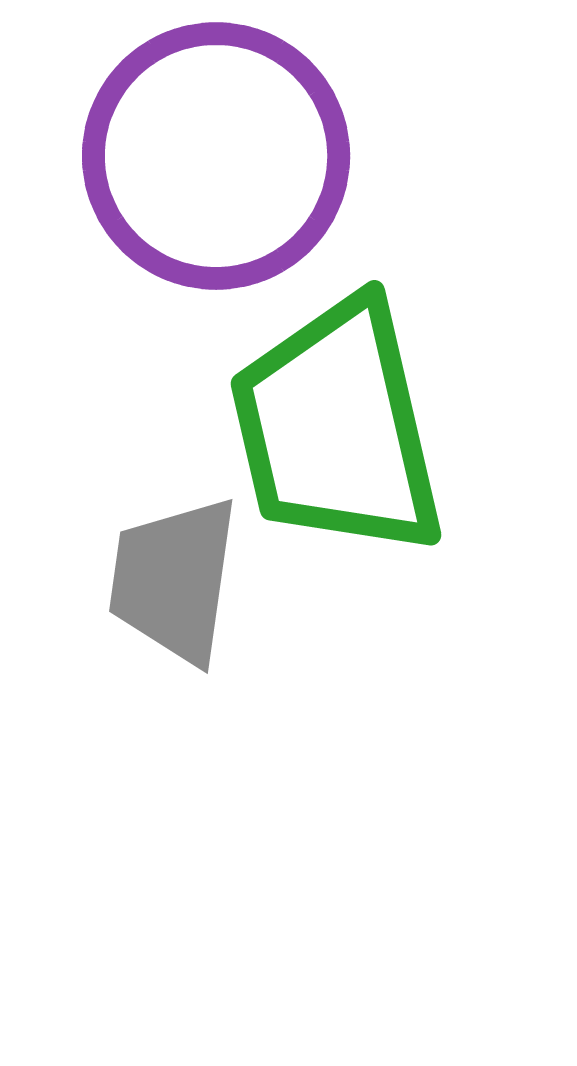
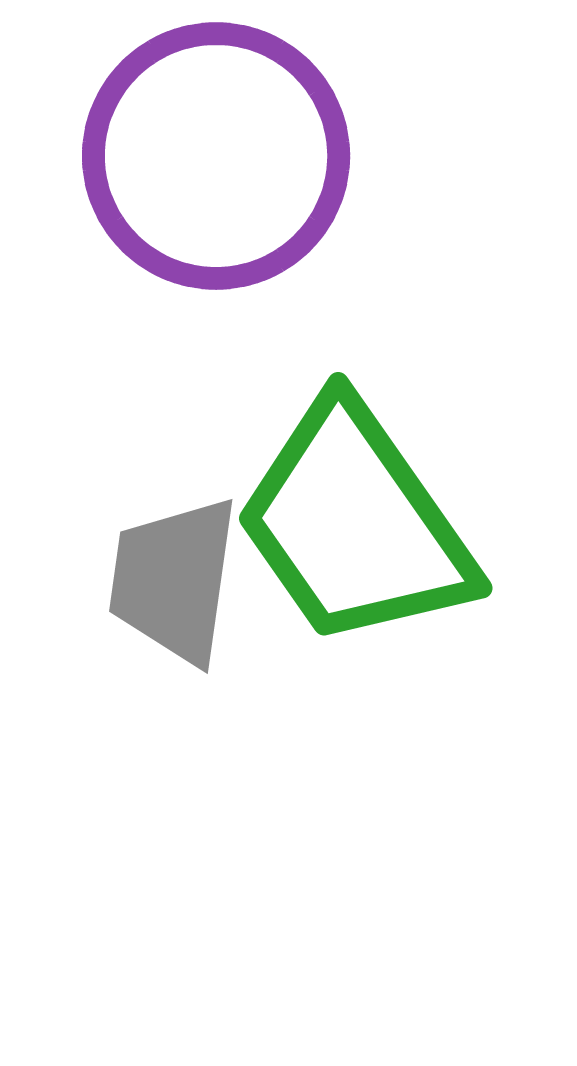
green trapezoid: moved 18 px right, 96 px down; rotated 22 degrees counterclockwise
